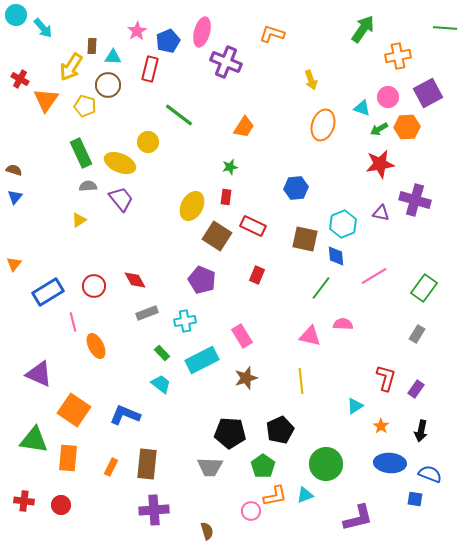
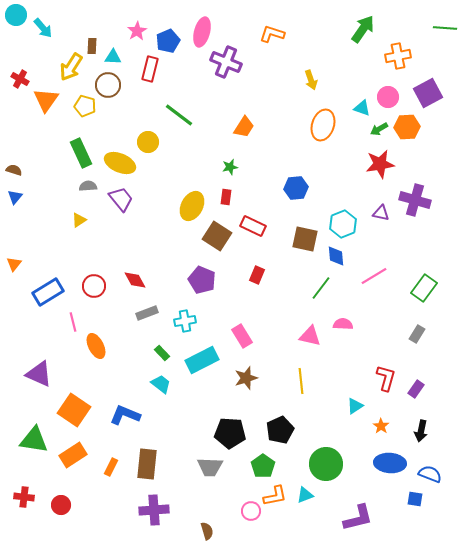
orange rectangle at (68, 458): moved 5 px right, 3 px up; rotated 52 degrees clockwise
red cross at (24, 501): moved 4 px up
